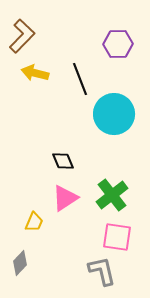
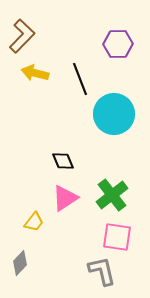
yellow trapezoid: rotated 15 degrees clockwise
